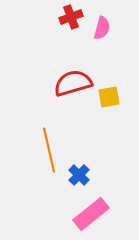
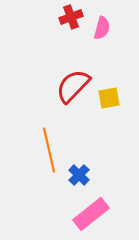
red semicircle: moved 3 px down; rotated 30 degrees counterclockwise
yellow square: moved 1 px down
